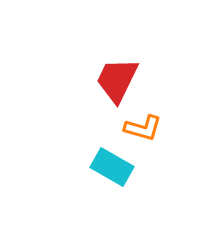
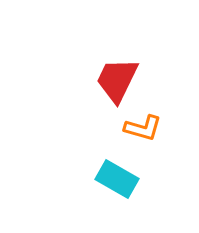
cyan rectangle: moved 5 px right, 12 px down
